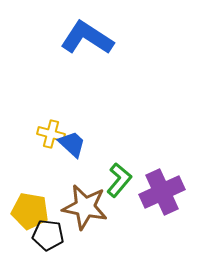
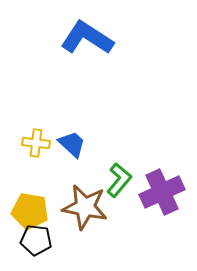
yellow cross: moved 15 px left, 9 px down; rotated 8 degrees counterclockwise
black pentagon: moved 12 px left, 5 px down
